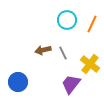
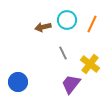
brown arrow: moved 23 px up
